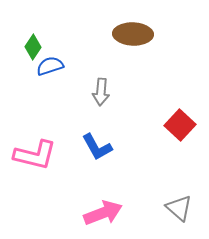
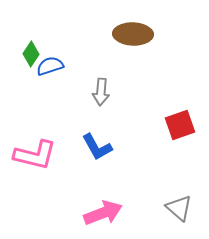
green diamond: moved 2 px left, 7 px down
red square: rotated 28 degrees clockwise
